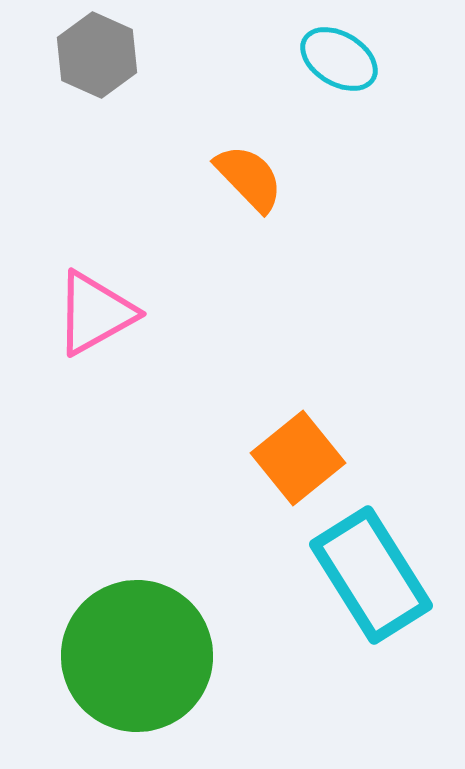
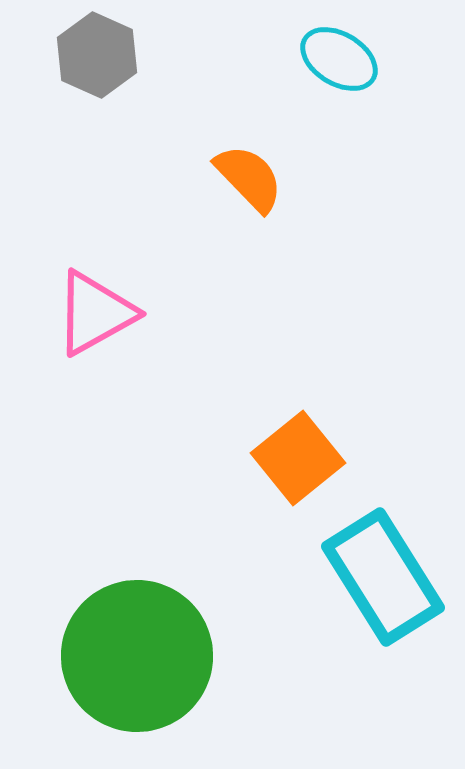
cyan rectangle: moved 12 px right, 2 px down
